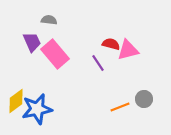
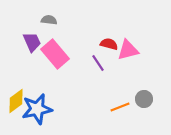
red semicircle: moved 2 px left
